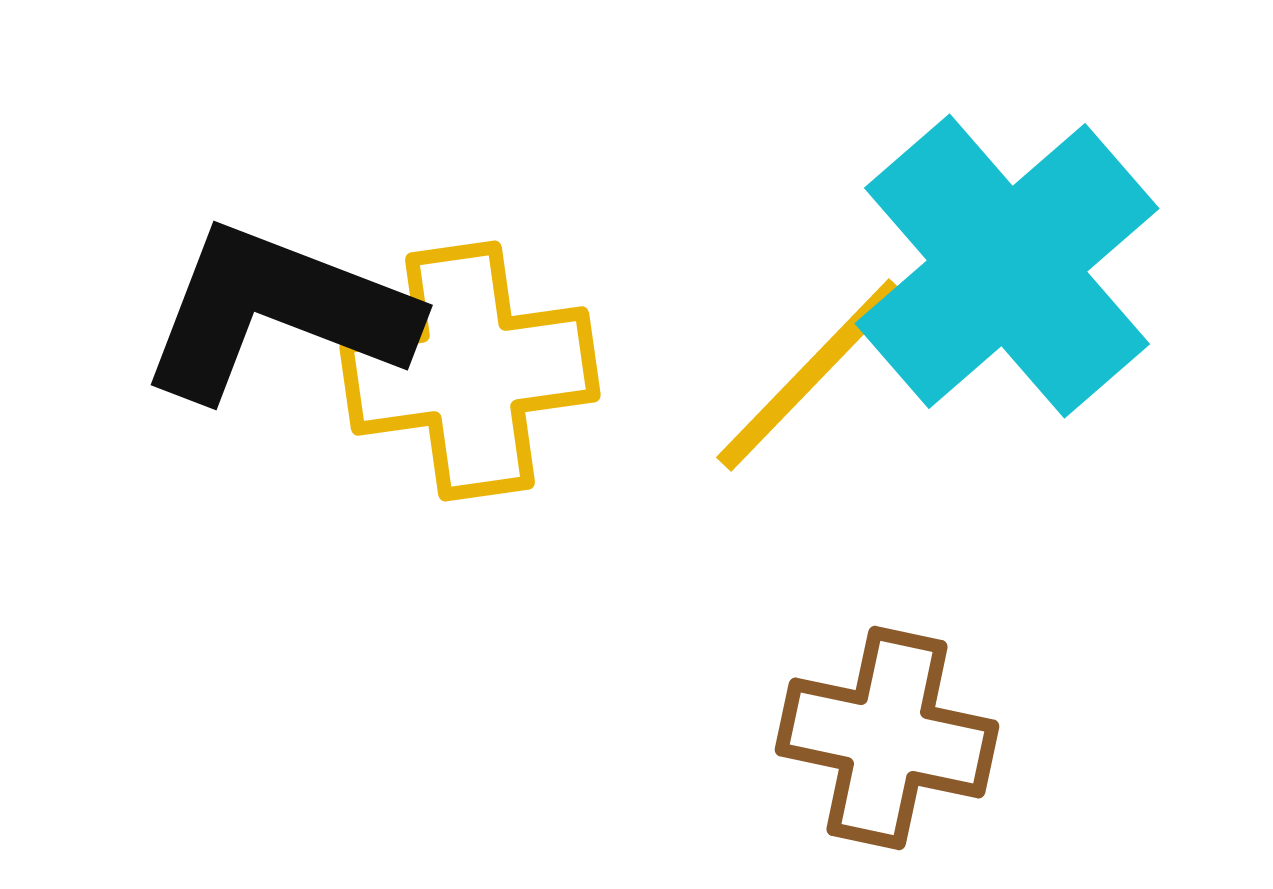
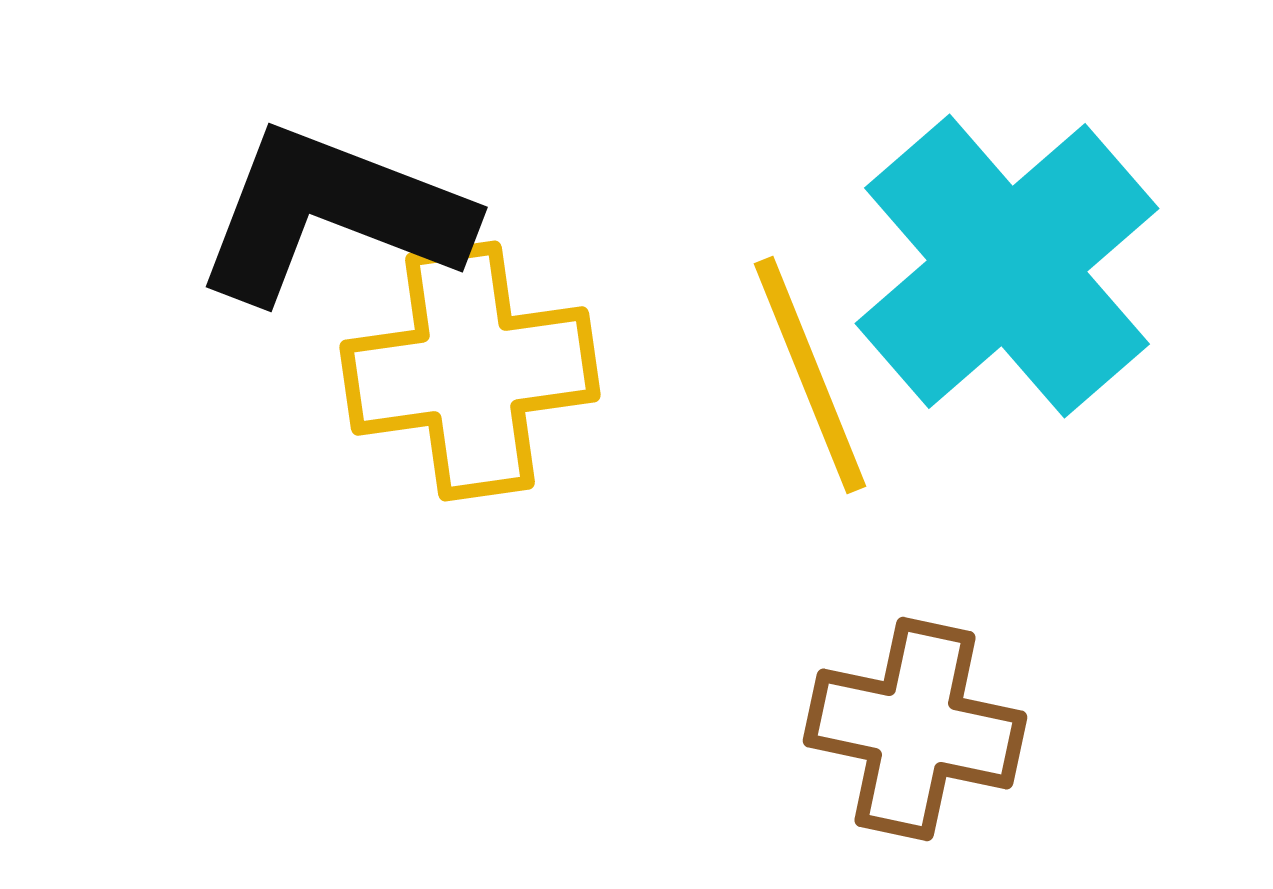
black L-shape: moved 55 px right, 98 px up
yellow line: rotated 66 degrees counterclockwise
brown cross: moved 28 px right, 9 px up
